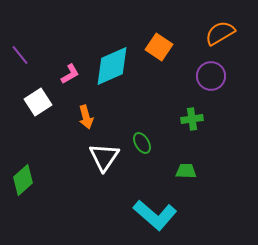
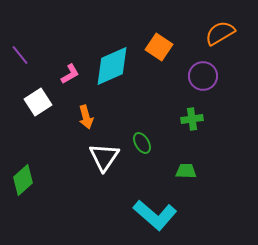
purple circle: moved 8 px left
